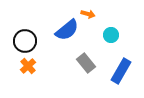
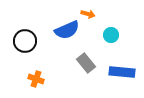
blue semicircle: rotated 15 degrees clockwise
orange cross: moved 8 px right, 13 px down; rotated 28 degrees counterclockwise
blue rectangle: moved 1 px right, 1 px down; rotated 65 degrees clockwise
